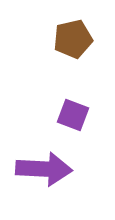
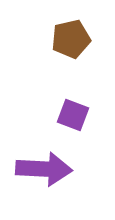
brown pentagon: moved 2 px left
